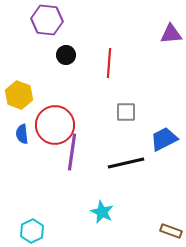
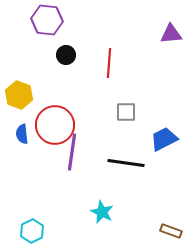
black line: rotated 21 degrees clockwise
